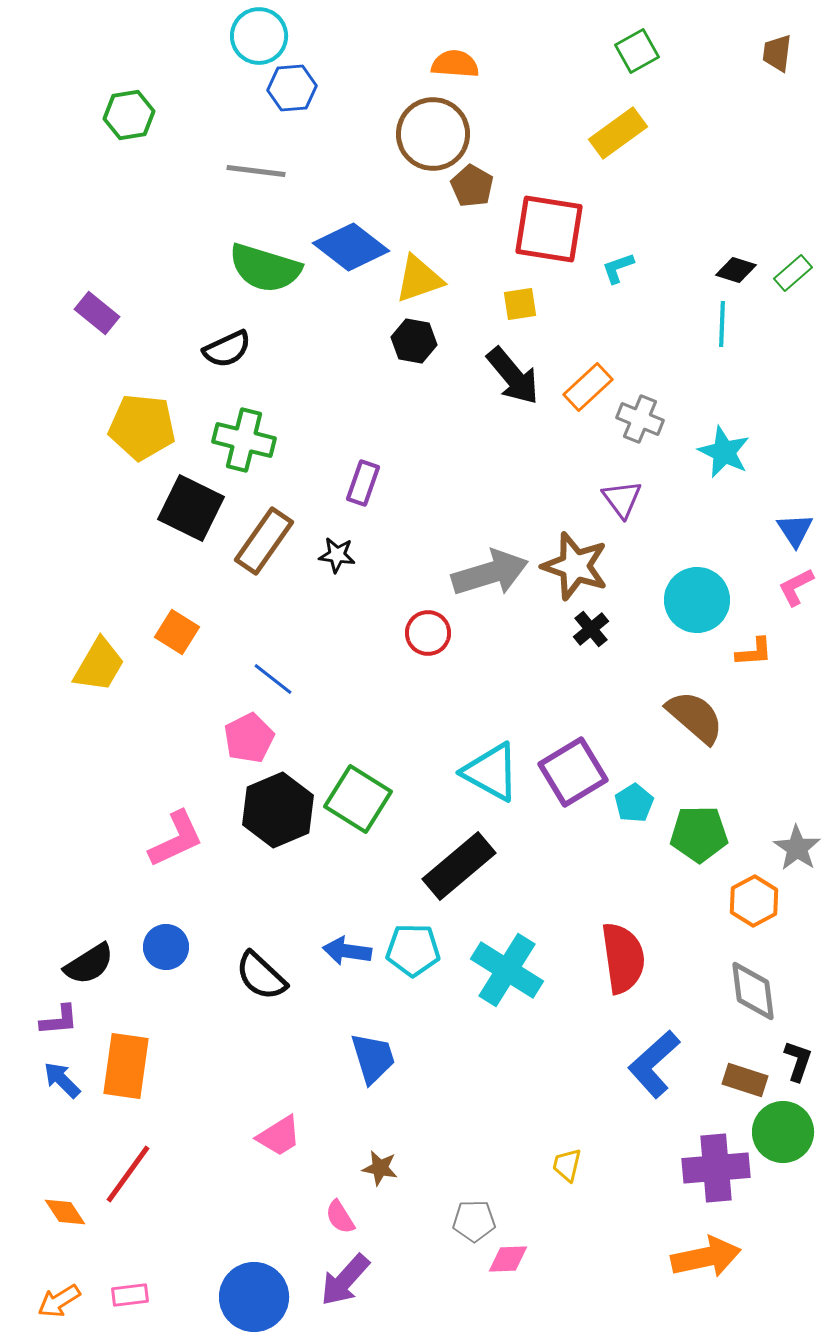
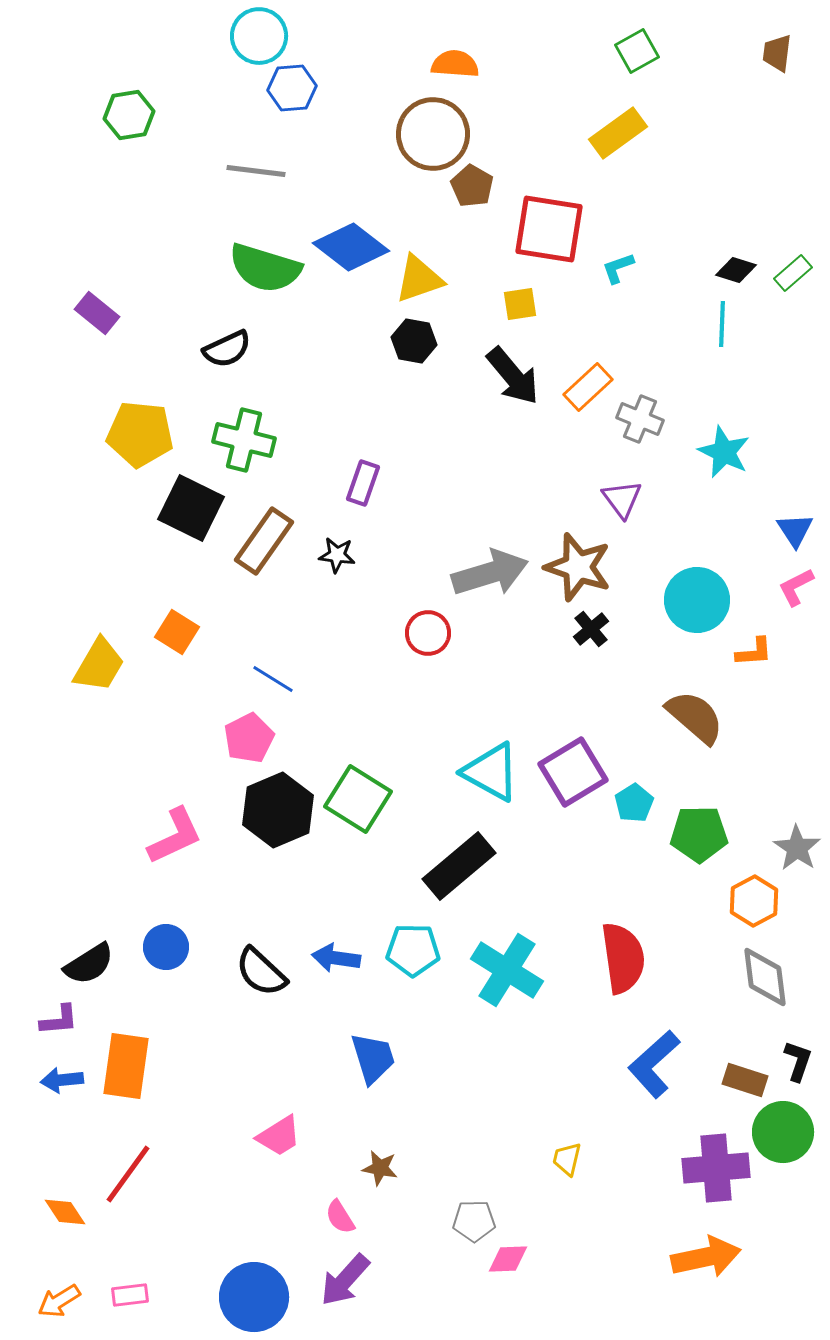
yellow pentagon at (142, 427): moved 2 px left, 7 px down
brown star at (575, 566): moved 3 px right, 1 px down
blue line at (273, 679): rotated 6 degrees counterclockwise
pink L-shape at (176, 839): moved 1 px left, 3 px up
blue arrow at (347, 951): moved 11 px left, 7 px down
black semicircle at (261, 976): moved 4 px up
gray diamond at (753, 991): moved 12 px right, 14 px up
blue arrow at (62, 1080): rotated 51 degrees counterclockwise
yellow trapezoid at (567, 1165): moved 6 px up
